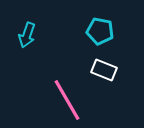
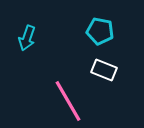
cyan arrow: moved 3 px down
pink line: moved 1 px right, 1 px down
